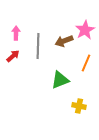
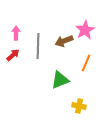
red arrow: moved 1 px up
